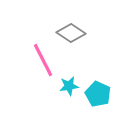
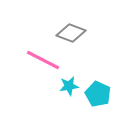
gray diamond: rotated 12 degrees counterclockwise
pink line: rotated 36 degrees counterclockwise
